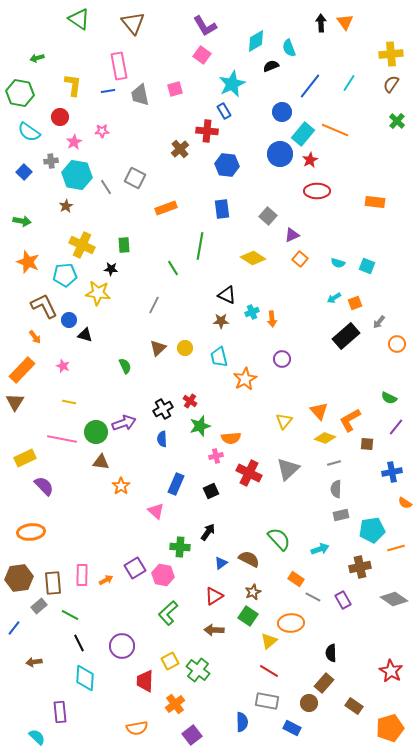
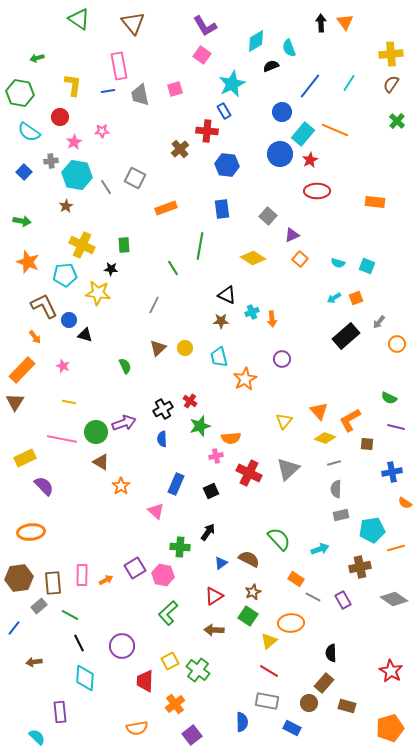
orange square at (355, 303): moved 1 px right, 5 px up
purple line at (396, 427): rotated 66 degrees clockwise
brown triangle at (101, 462): rotated 24 degrees clockwise
brown rectangle at (354, 706): moved 7 px left; rotated 18 degrees counterclockwise
